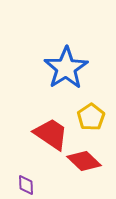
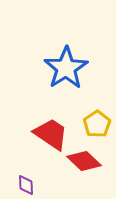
yellow pentagon: moved 6 px right, 7 px down
